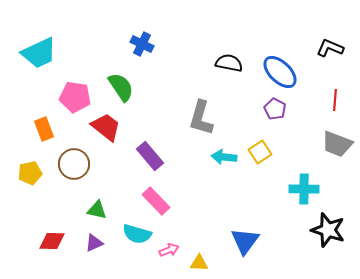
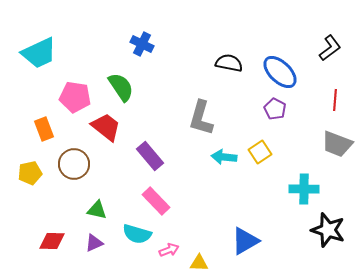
black L-shape: rotated 120 degrees clockwise
blue triangle: rotated 24 degrees clockwise
